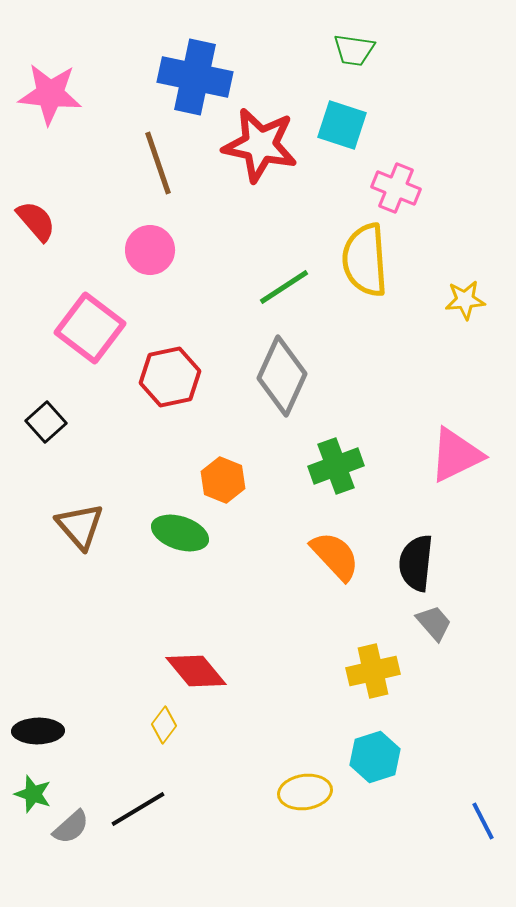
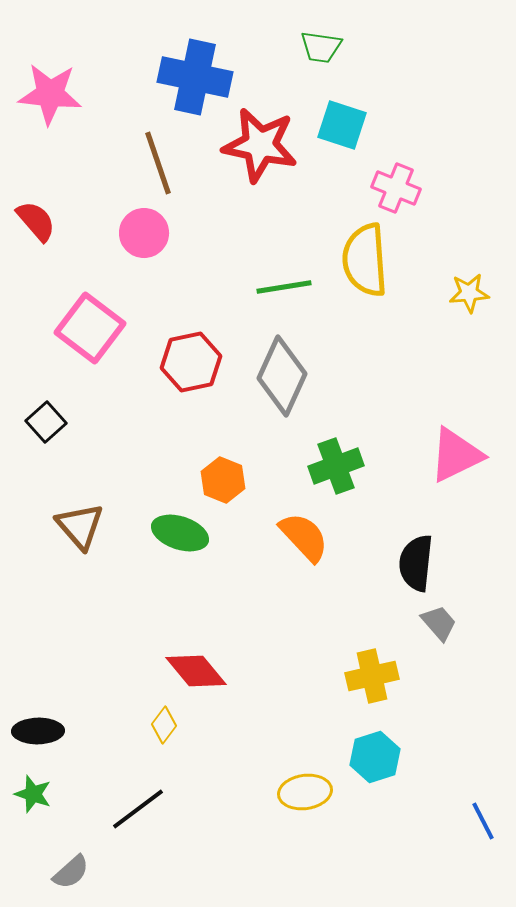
green trapezoid: moved 33 px left, 3 px up
pink circle: moved 6 px left, 17 px up
green line: rotated 24 degrees clockwise
yellow star: moved 4 px right, 7 px up
red hexagon: moved 21 px right, 15 px up
orange semicircle: moved 31 px left, 19 px up
gray trapezoid: moved 5 px right
yellow cross: moved 1 px left, 5 px down
black line: rotated 6 degrees counterclockwise
gray semicircle: moved 45 px down
